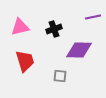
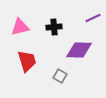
purple line: moved 1 px down; rotated 14 degrees counterclockwise
black cross: moved 2 px up; rotated 14 degrees clockwise
red trapezoid: moved 2 px right
gray square: rotated 24 degrees clockwise
